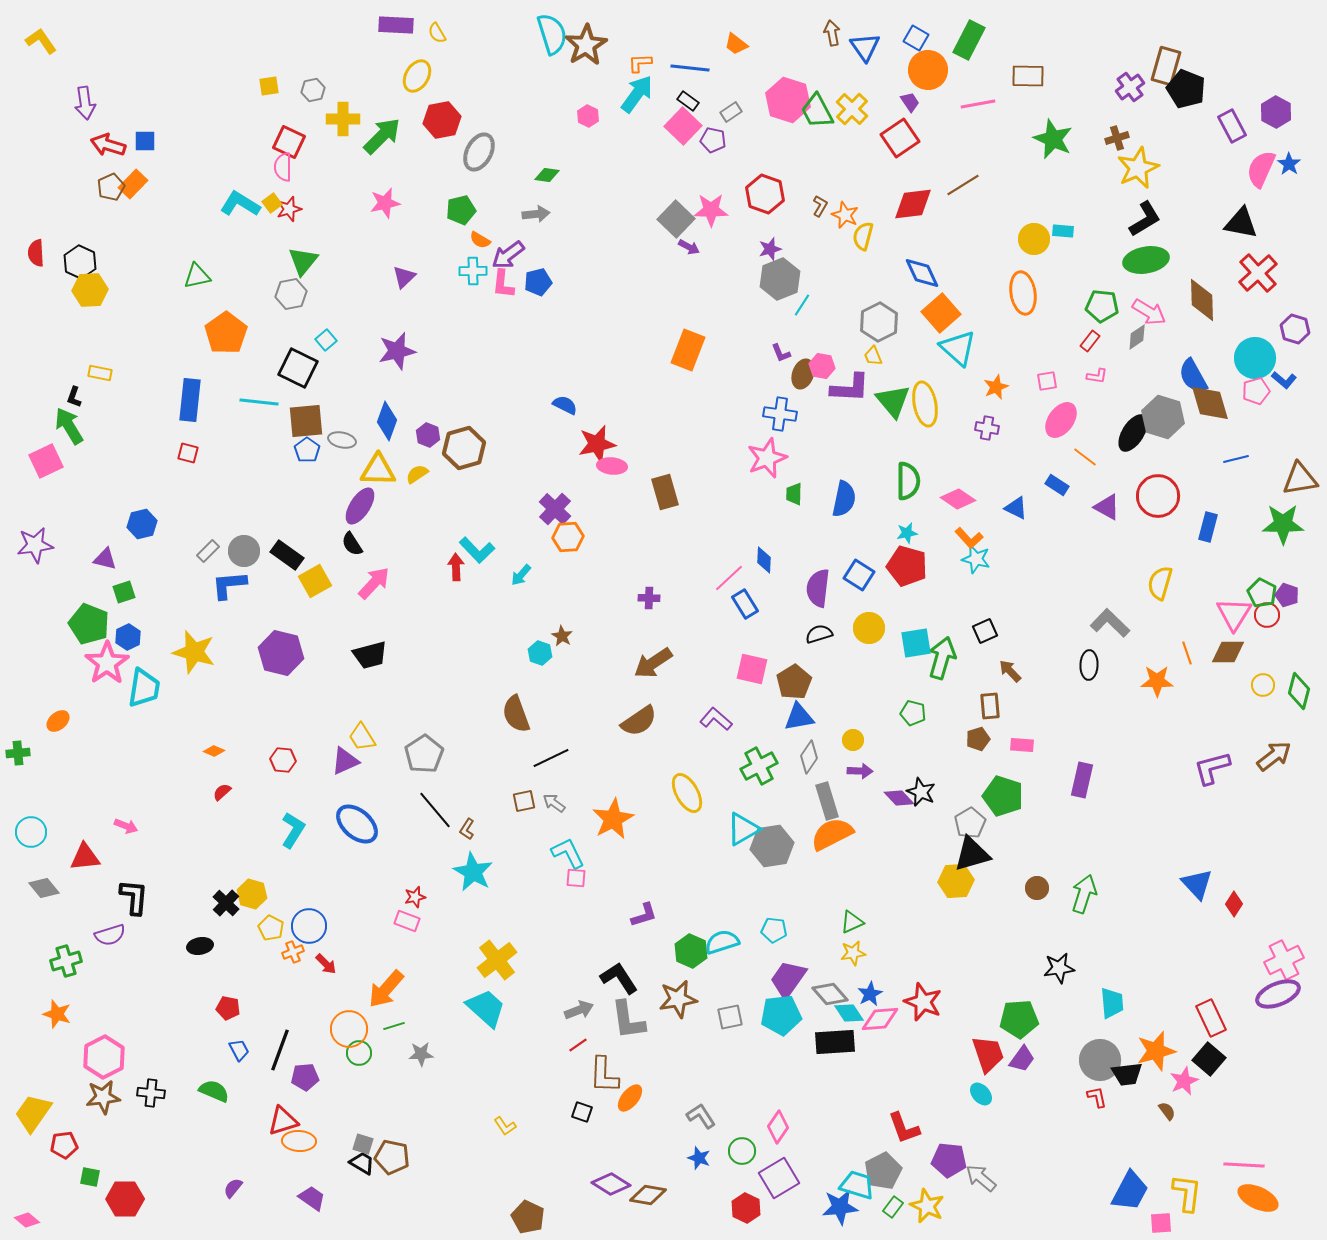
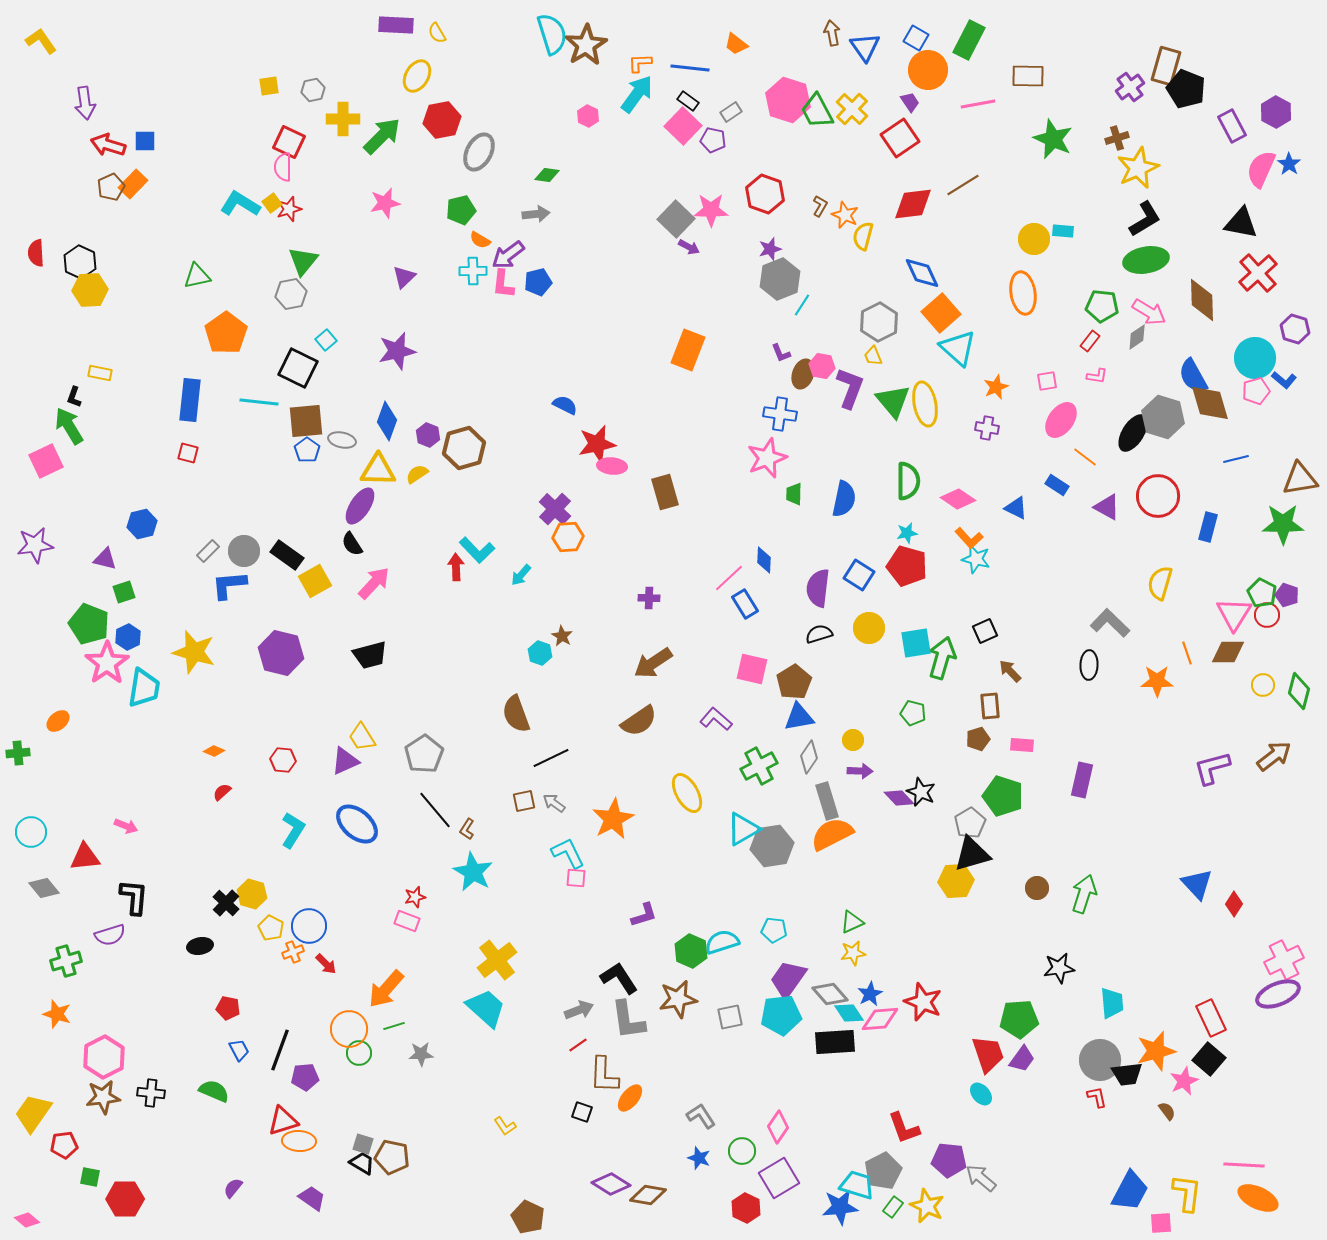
purple L-shape at (850, 388): rotated 72 degrees counterclockwise
